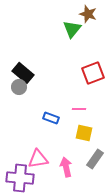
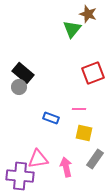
purple cross: moved 2 px up
